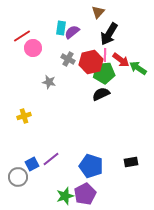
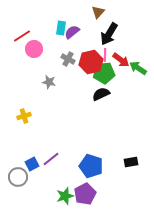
pink circle: moved 1 px right, 1 px down
